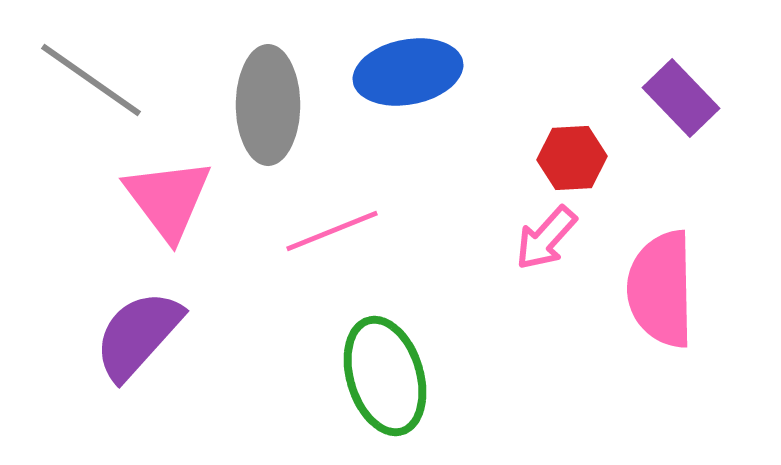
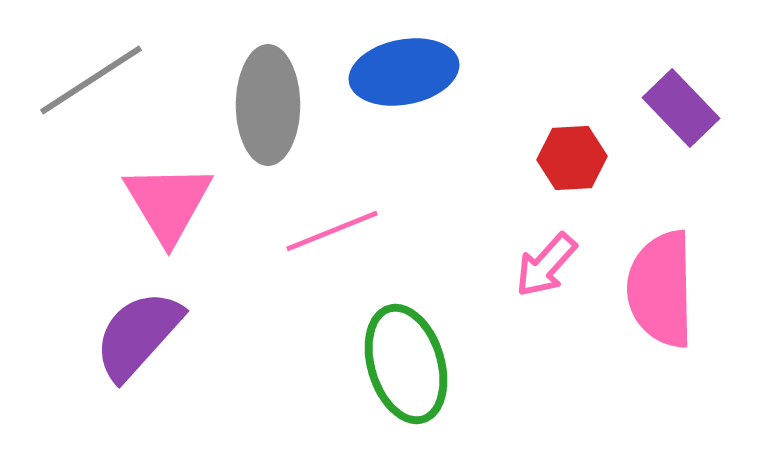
blue ellipse: moved 4 px left
gray line: rotated 68 degrees counterclockwise
purple rectangle: moved 10 px down
pink triangle: moved 4 px down; rotated 6 degrees clockwise
pink arrow: moved 27 px down
green ellipse: moved 21 px right, 12 px up
